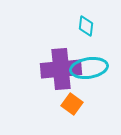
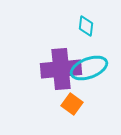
cyan ellipse: rotated 12 degrees counterclockwise
